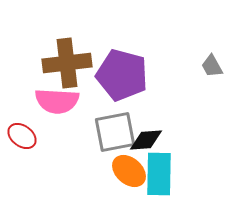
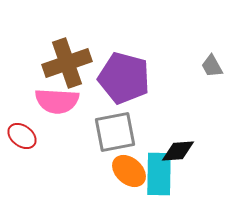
brown cross: rotated 12 degrees counterclockwise
purple pentagon: moved 2 px right, 3 px down
black diamond: moved 32 px right, 11 px down
